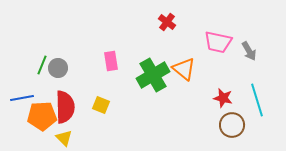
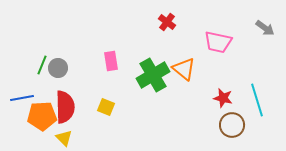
gray arrow: moved 16 px right, 23 px up; rotated 24 degrees counterclockwise
yellow square: moved 5 px right, 2 px down
